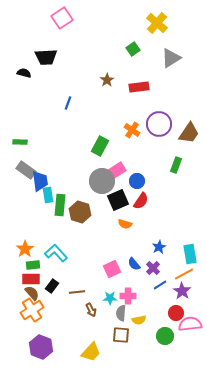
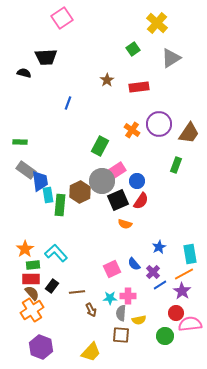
brown hexagon at (80, 212): moved 20 px up; rotated 15 degrees clockwise
purple cross at (153, 268): moved 4 px down
